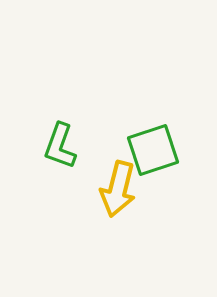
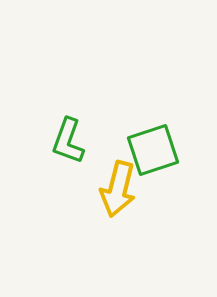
green L-shape: moved 8 px right, 5 px up
